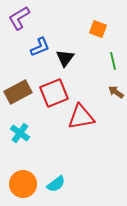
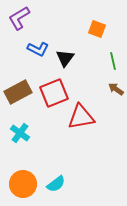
orange square: moved 1 px left
blue L-shape: moved 2 px left, 2 px down; rotated 50 degrees clockwise
brown arrow: moved 3 px up
